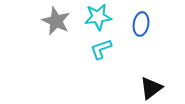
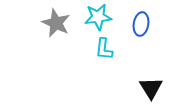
gray star: moved 2 px down
cyan L-shape: moved 3 px right; rotated 65 degrees counterclockwise
black triangle: rotated 25 degrees counterclockwise
